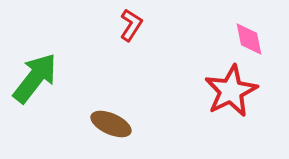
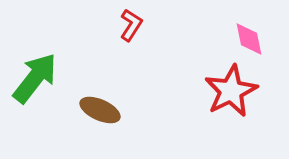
brown ellipse: moved 11 px left, 14 px up
